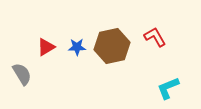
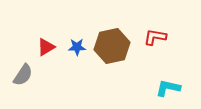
red L-shape: rotated 50 degrees counterclockwise
gray semicircle: moved 1 px right, 1 px down; rotated 65 degrees clockwise
cyan L-shape: rotated 35 degrees clockwise
